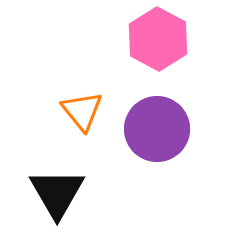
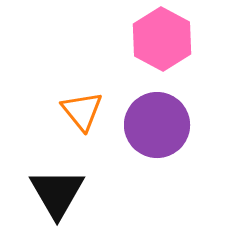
pink hexagon: moved 4 px right
purple circle: moved 4 px up
